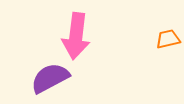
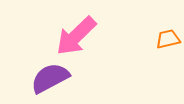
pink arrow: rotated 39 degrees clockwise
